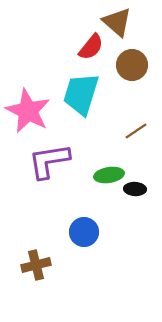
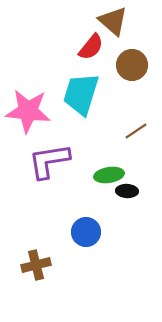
brown triangle: moved 4 px left, 1 px up
pink star: rotated 21 degrees counterclockwise
black ellipse: moved 8 px left, 2 px down
blue circle: moved 2 px right
